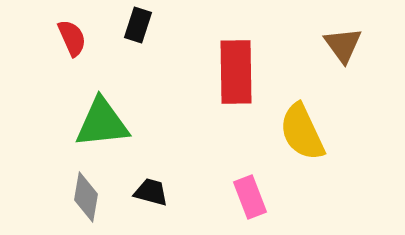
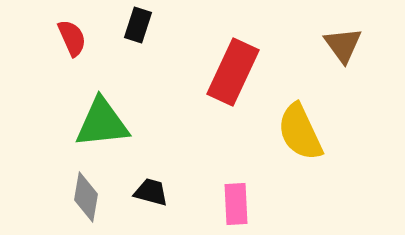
red rectangle: moved 3 px left; rotated 26 degrees clockwise
yellow semicircle: moved 2 px left
pink rectangle: moved 14 px left, 7 px down; rotated 18 degrees clockwise
